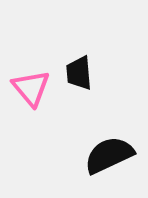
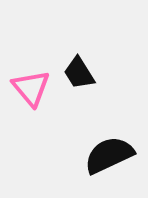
black trapezoid: rotated 27 degrees counterclockwise
